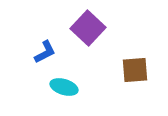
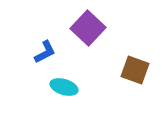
brown square: rotated 24 degrees clockwise
